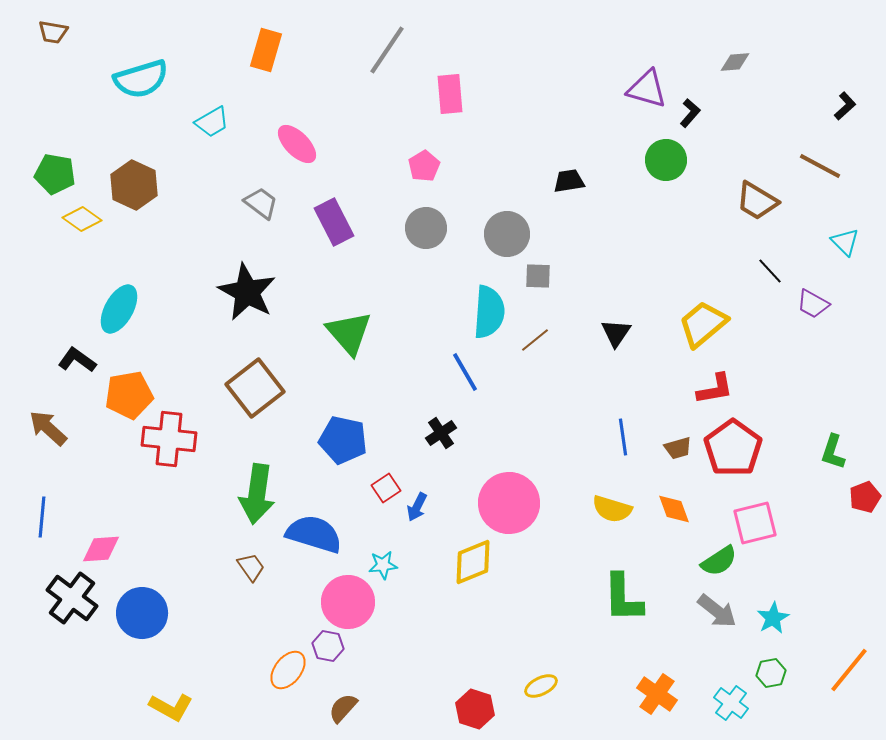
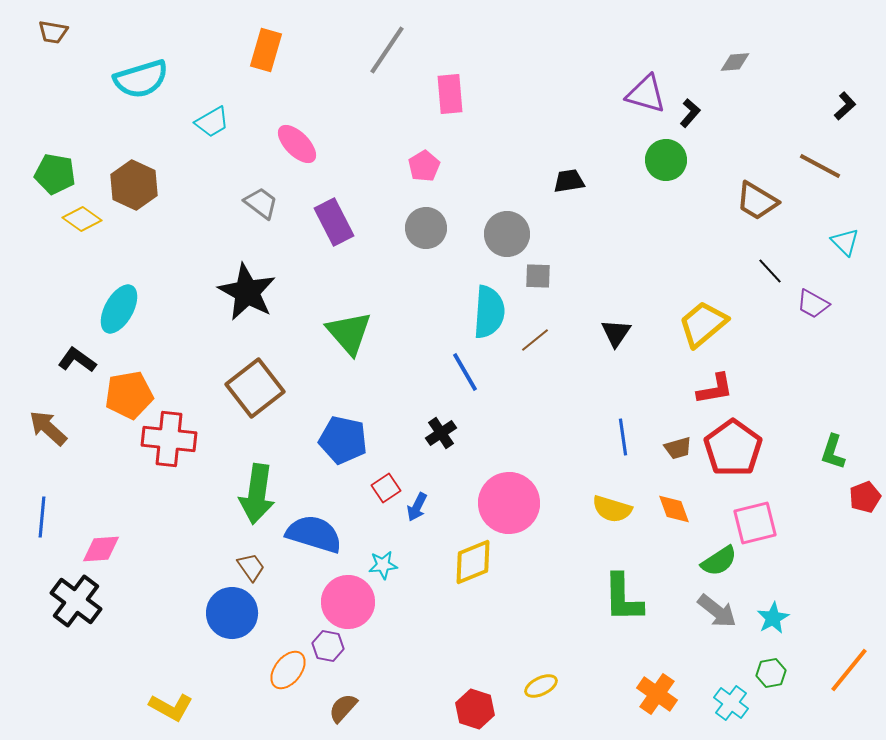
purple triangle at (647, 89): moved 1 px left, 5 px down
black cross at (72, 598): moved 4 px right, 3 px down
blue circle at (142, 613): moved 90 px right
